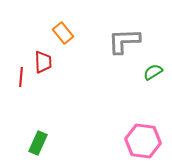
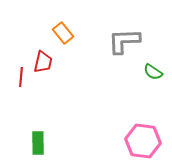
red trapezoid: rotated 15 degrees clockwise
green semicircle: rotated 114 degrees counterclockwise
green rectangle: rotated 25 degrees counterclockwise
